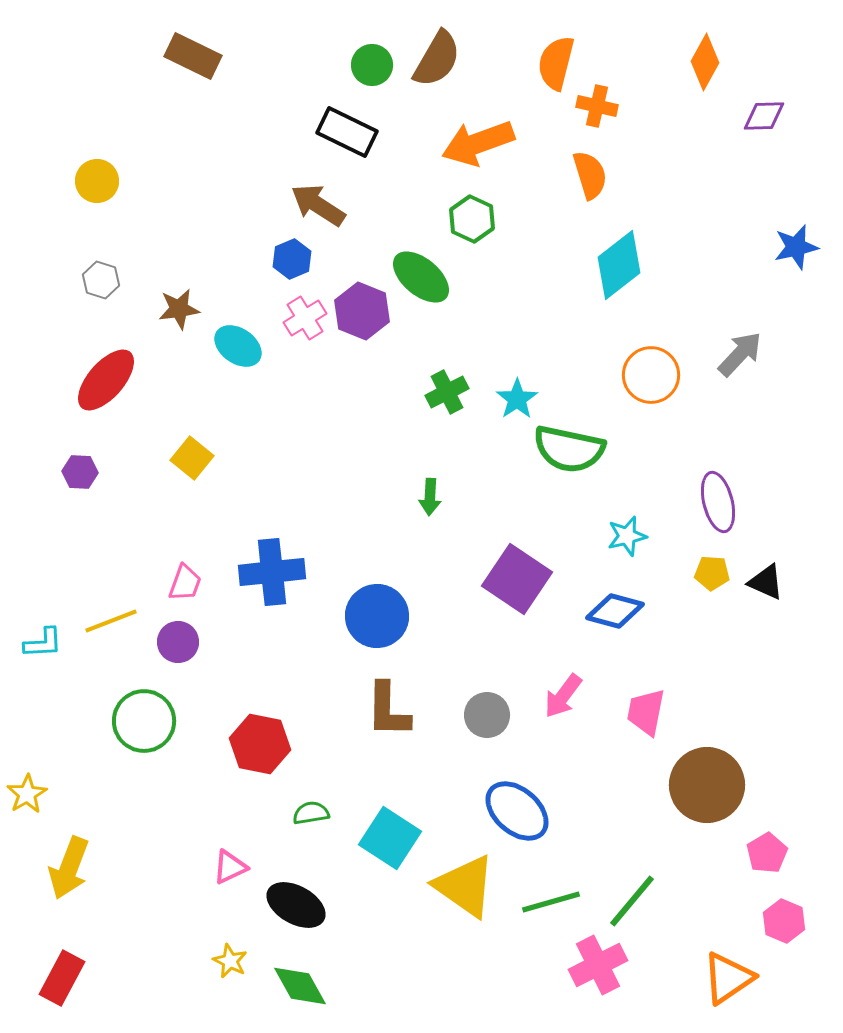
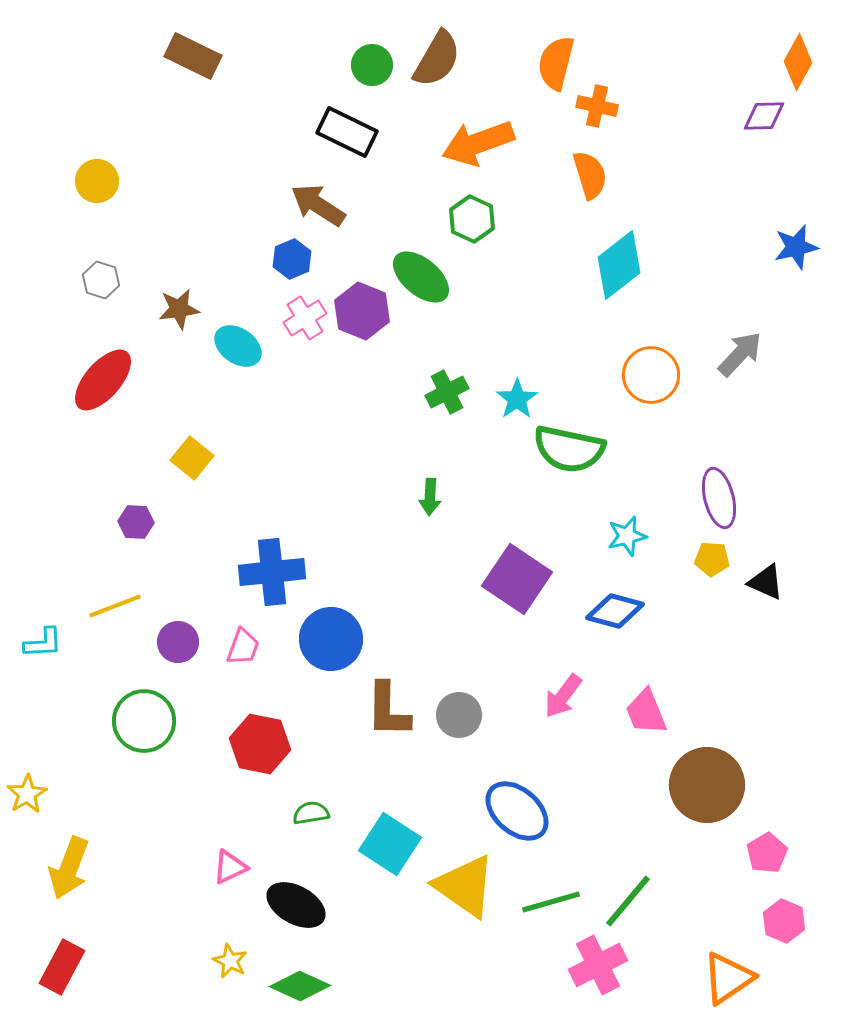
orange diamond at (705, 62): moved 93 px right
red ellipse at (106, 380): moved 3 px left
purple hexagon at (80, 472): moved 56 px right, 50 px down
purple ellipse at (718, 502): moved 1 px right, 4 px up
yellow pentagon at (712, 573): moved 14 px up
pink trapezoid at (185, 583): moved 58 px right, 64 px down
blue circle at (377, 616): moved 46 px left, 23 px down
yellow line at (111, 621): moved 4 px right, 15 px up
pink trapezoid at (646, 712): rotated 33 degrees counterclockwise
gray circle at (487, 715): moved 28 px left
cyan square at (390, 838): moved 6 px down
green line at (632, 901): moved 4 px left
red rectangle at (62, 978): moved 11 px up
green diamond at (300, 986): rotated 36 degrees counterclockwise
